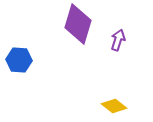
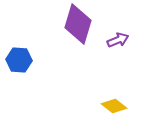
purple arrow: rotated 50 degrees clockwise
